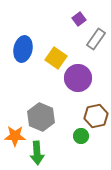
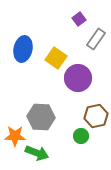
gray hexagon: rotated 20 degrees counterclockwise
green arrow: rotated 65 degrees counterclockwise
